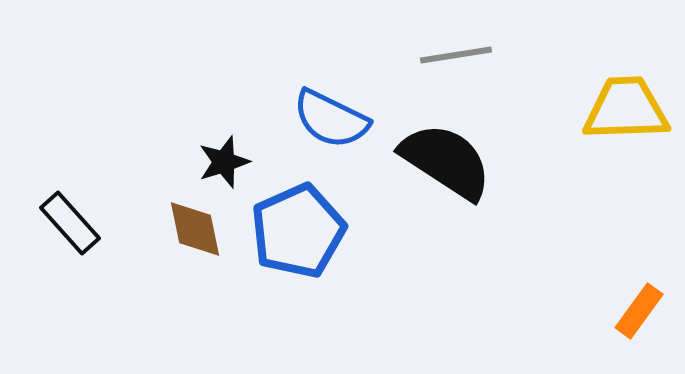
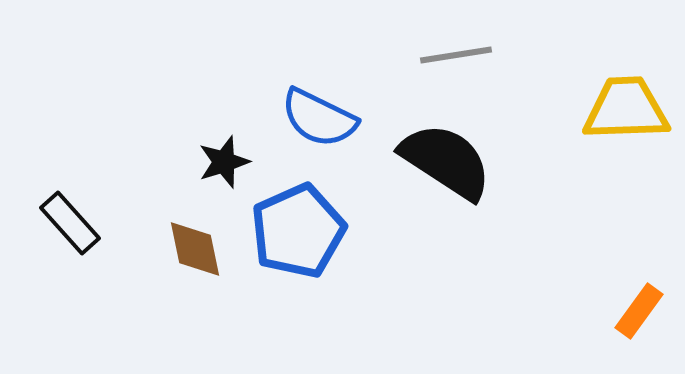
blue semicircle: moved 12 px left, 1 px up
brown diamond: moved 20 px down
